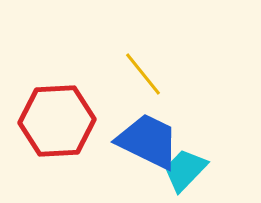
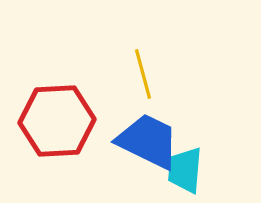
yellow line: rotated 24 degrees clockwise
cyan trapezoid: rotated 39 degrees counterclockwise
